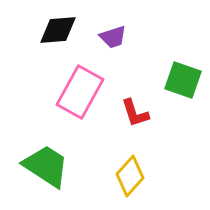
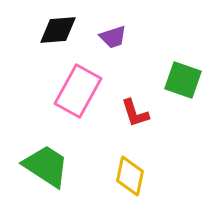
pink rectangle: moved 2 px left, 1 px up
yellow diamond: rotated 30 degrees counterclockwise
